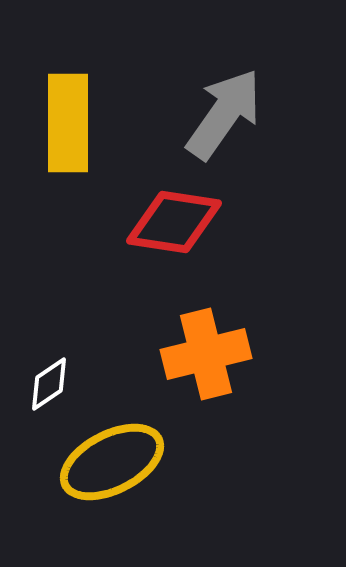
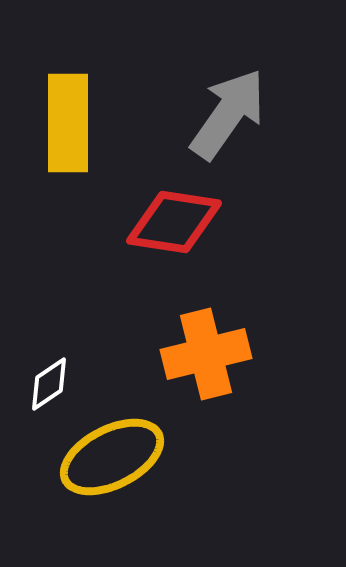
gray arrow: moved 4 px right
yellow ellipse: moved 5 px up
